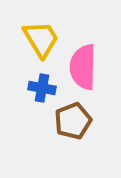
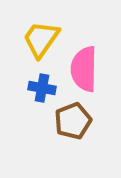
yellow trapezoid: rotated 114 degrees counterclockwise
pink semicircle: moved 1 px right, 2 px down
